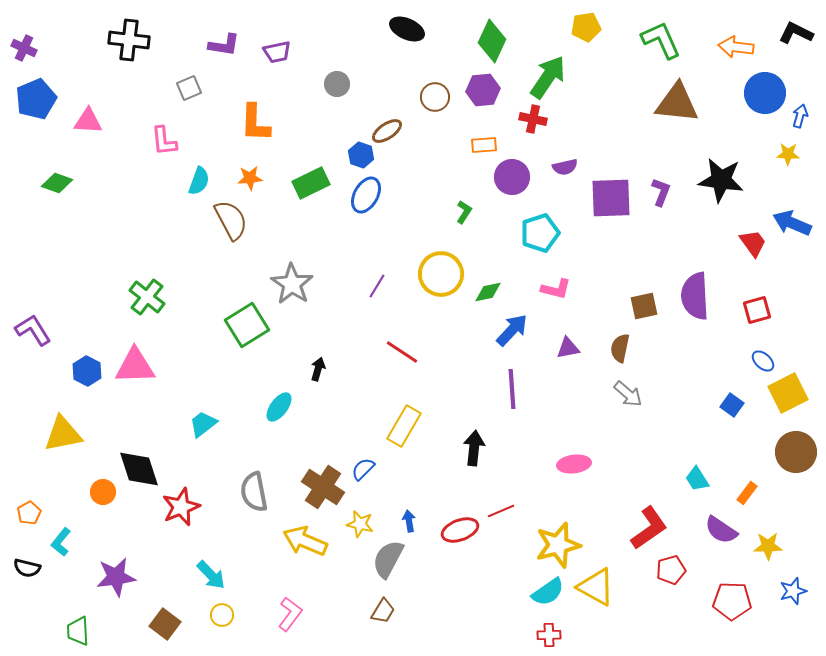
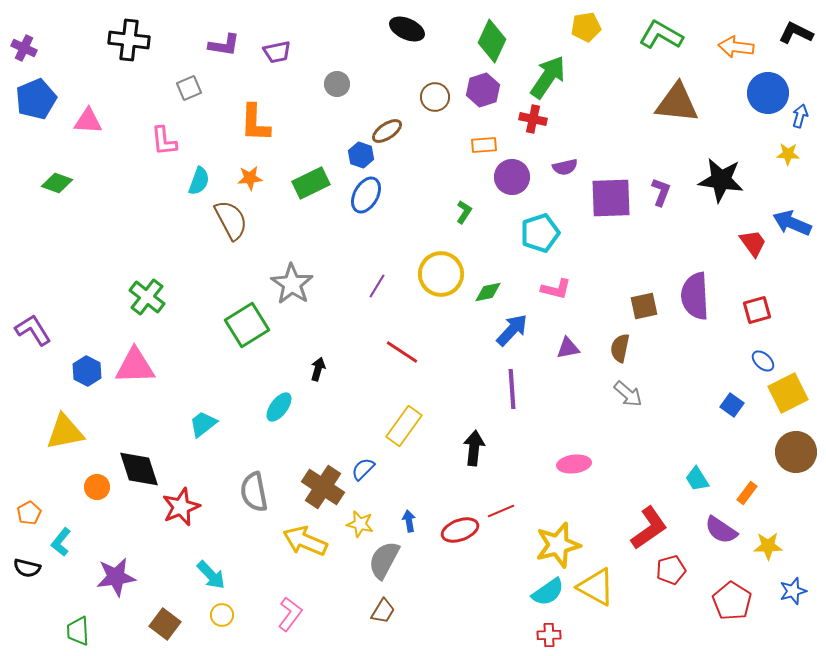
green L-shape at (661, 40): moved 5 px up; rotated 36 degrees counterclockwise
purple hexagon at (483, 90): rotated 12 degrees counterclockwise
blue circle at (765, 93): moved 3 px right
yellow rectangle at (404, 426): rotated 6 degrees clockwise
yellow triangle at (63, 434): moved 2 px right, 2 px up
orange circle at (103, 492): moved 6 px left, 5 px up
gray semicircle at (388, 559): moved 4 px left, 1 px down
red pentagon at (732, 601): rotated 30 degrees clockwise
